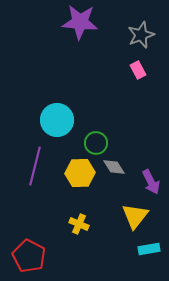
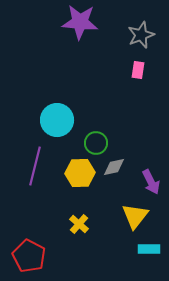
pink rectangle: rotated 36 degrees clockwise
gray diamond: rotated 70 degrees counterclockwise
yellow cross: rotated 18 degrees clockwise
cyan rectangle: rotated 10 degrees clockwise
